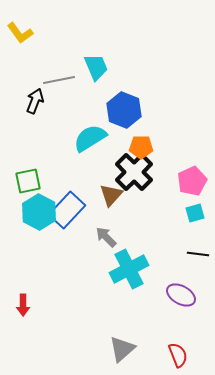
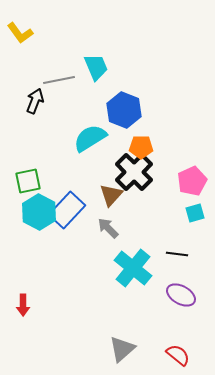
gray arrow: moved 2 px right, 9 px up
black line: moved 21 px left
cyan cross: moved 4 px right, 1 px up; rotated 24 degrees counterclockwise
red semicircle: rotated 30 degrees counterclockwise
